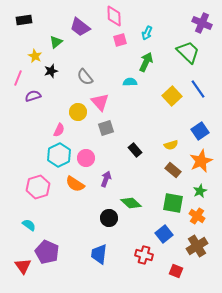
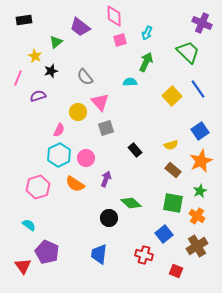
purple semicircle at (33, 96): moved 5 px right
